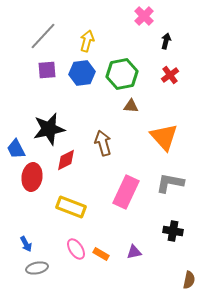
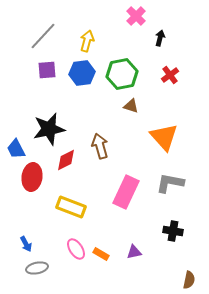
pink cross: moved 8 px left
black arrow: moved 6 px left, 3 px up
brown triangle: rotated 14 degrees clockwise
brown arrow: moved 3 px left, 3 px down
